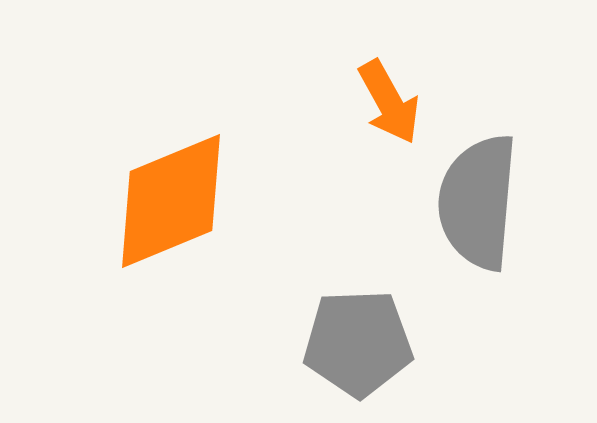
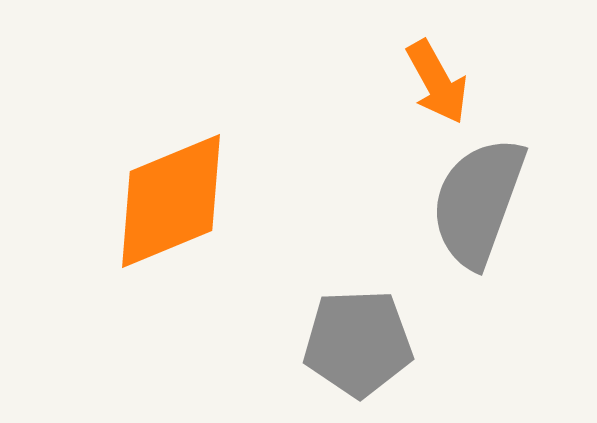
orange arrow: moved 48 px right, 20 px up
gray semicircle: rotated 15 degrees clockwise
